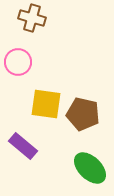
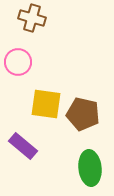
green ellipse: rotated 40 degrees clockwise
